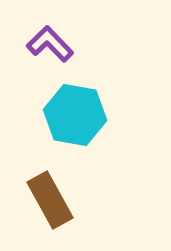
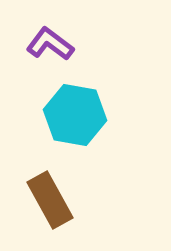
purple L-shape: rotated 9 degrees counterclockwise
